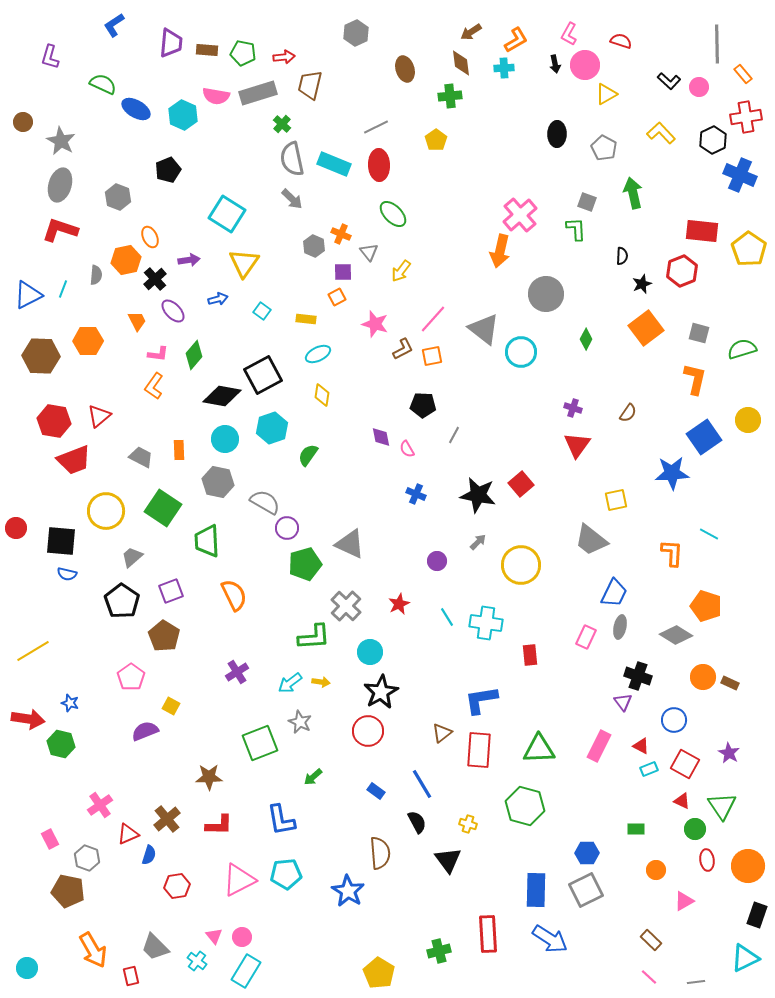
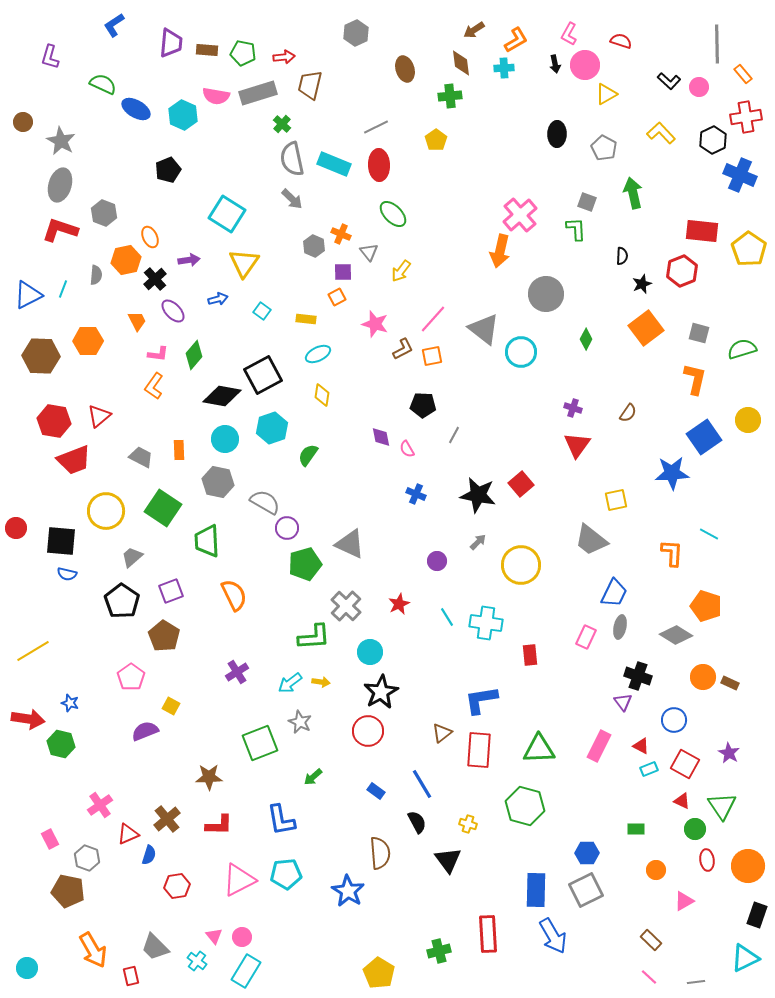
brown arrow at (471, 32): moved 3 px right, 2 px up
gray hexagon at (118, 197): moved 14 px left, 16 px down
blue arrow at (550, 939): moved 3 px right, 3 px up; rotated 27 degrees clockwise
